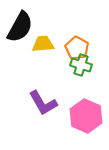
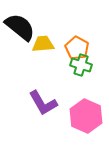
black semicircle: rotated 80 degrees counterclockwise
